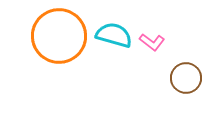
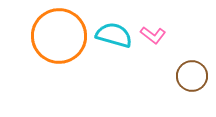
pink L-shape: moved 1 px right, 7 px up
brown circle: moved 6 px right, 2 px up
